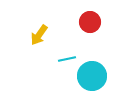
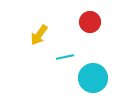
cyan line: moved 2 px left, 2 px up
cyan circle: moved 1 px right, 2 px down
